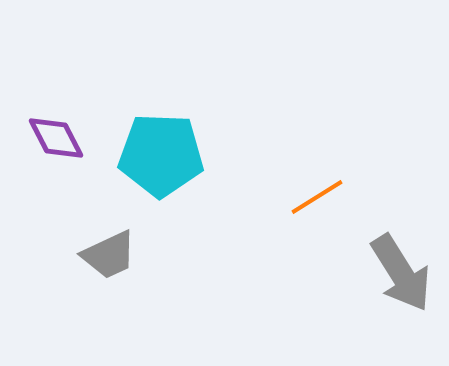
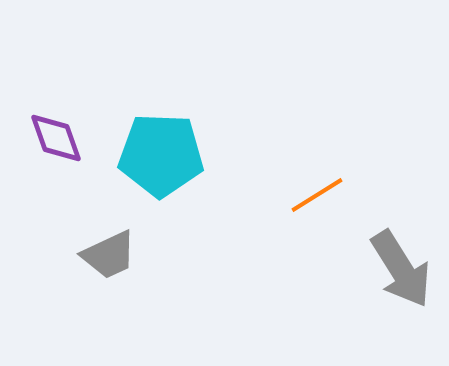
purple diamond: rotated 8 degrees clockwise
orange line: moved 2 px up
gray arrow: moved 4 px up
